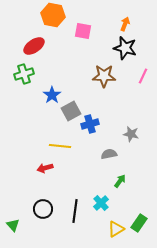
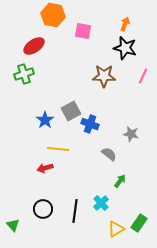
blue star: moved 7 px left, 25 px down
blue cross: rotated 36 degrees clockwise
yellow line: moved 2 px left, 3 px down
gray semicircle: rotated 49 degrees clockwise
